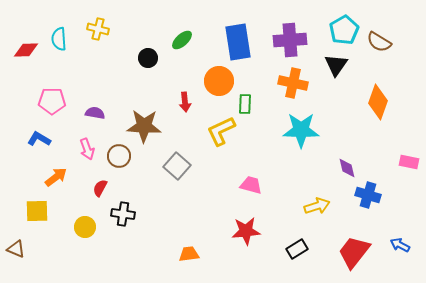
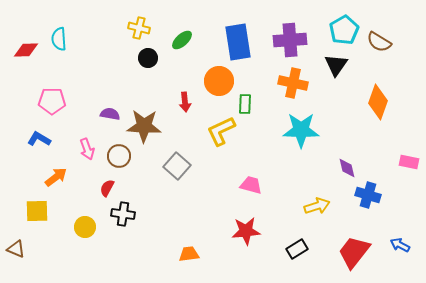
yellow cross: moved 41 px right, 1 px up
purple semicircle: moved 15 px right, 1 px down
red semicircle: moved 7 px right
